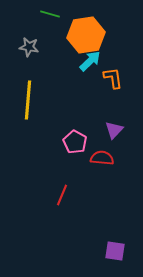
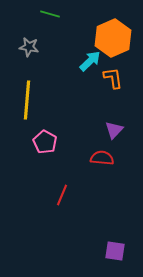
orange hexagon: moved 27 px right, 3 px down; rotated 15 degrees counterclockwise
yellow line: moved 1 px left
pink pentagon: moved 30 px left
